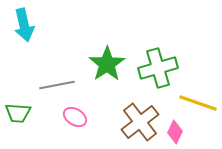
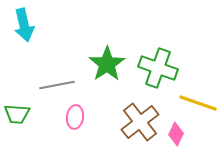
green cross: rotated 36 degrees clockwise
green trapezoid: moved 1 px left, 1 px down
pink ellipse: rotated 65 degrees clockwise
pink diamond: moved 1 px right, 2 px down
